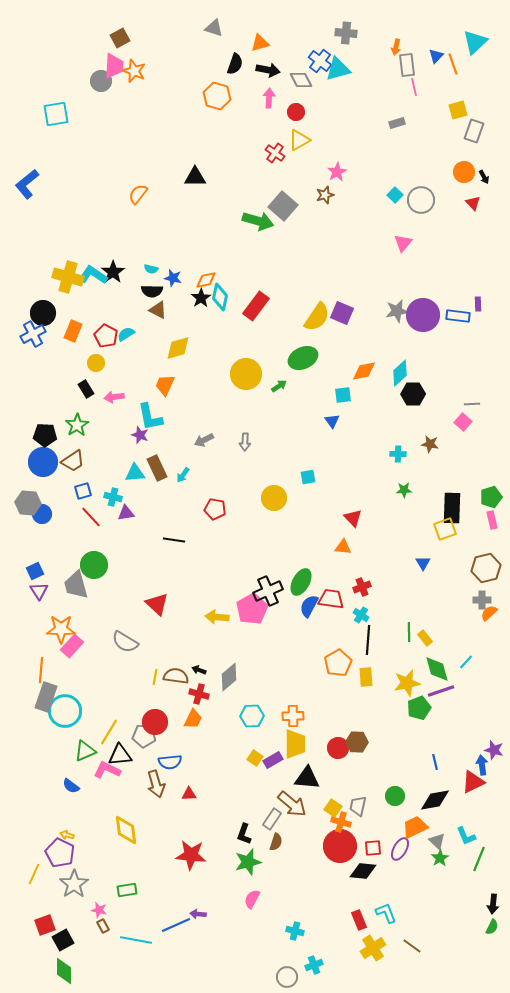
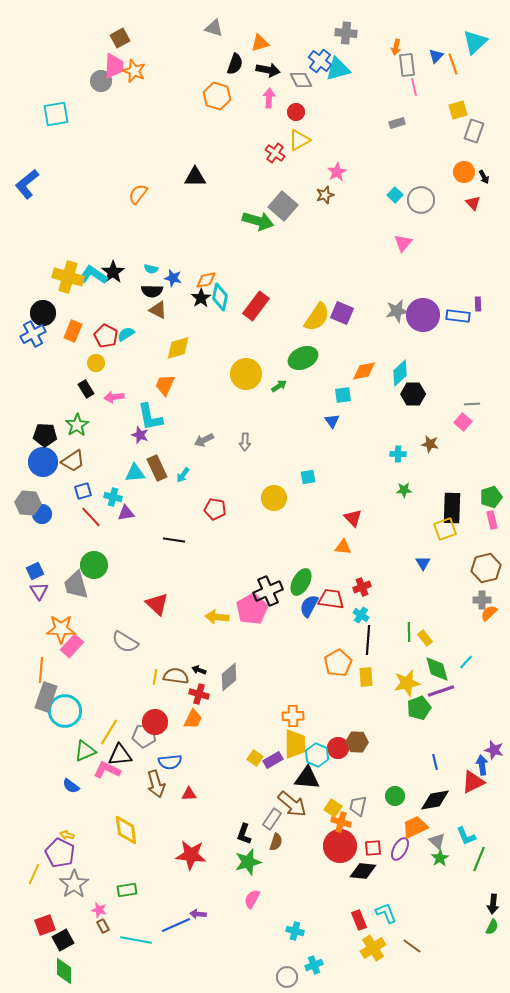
cyan hexagon at (252, 716): moved 65 px right, 39 px down; rotated 25 degrees clockwise
